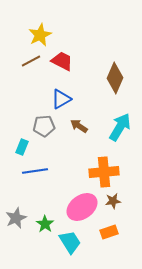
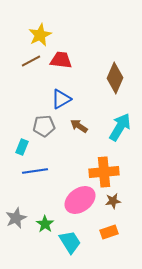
red trapezoid: moved 1 px left, 1 px up; rotated 20 degrees counterclockwise
pink ellipse: moved 2 px left, 7 px up
